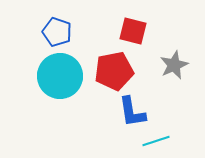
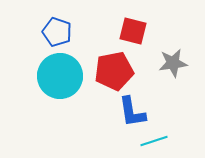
gray star: moved 1 px left, 2 px up; rotated 16 degrees clockwise
cyan line: moved 2 px left
